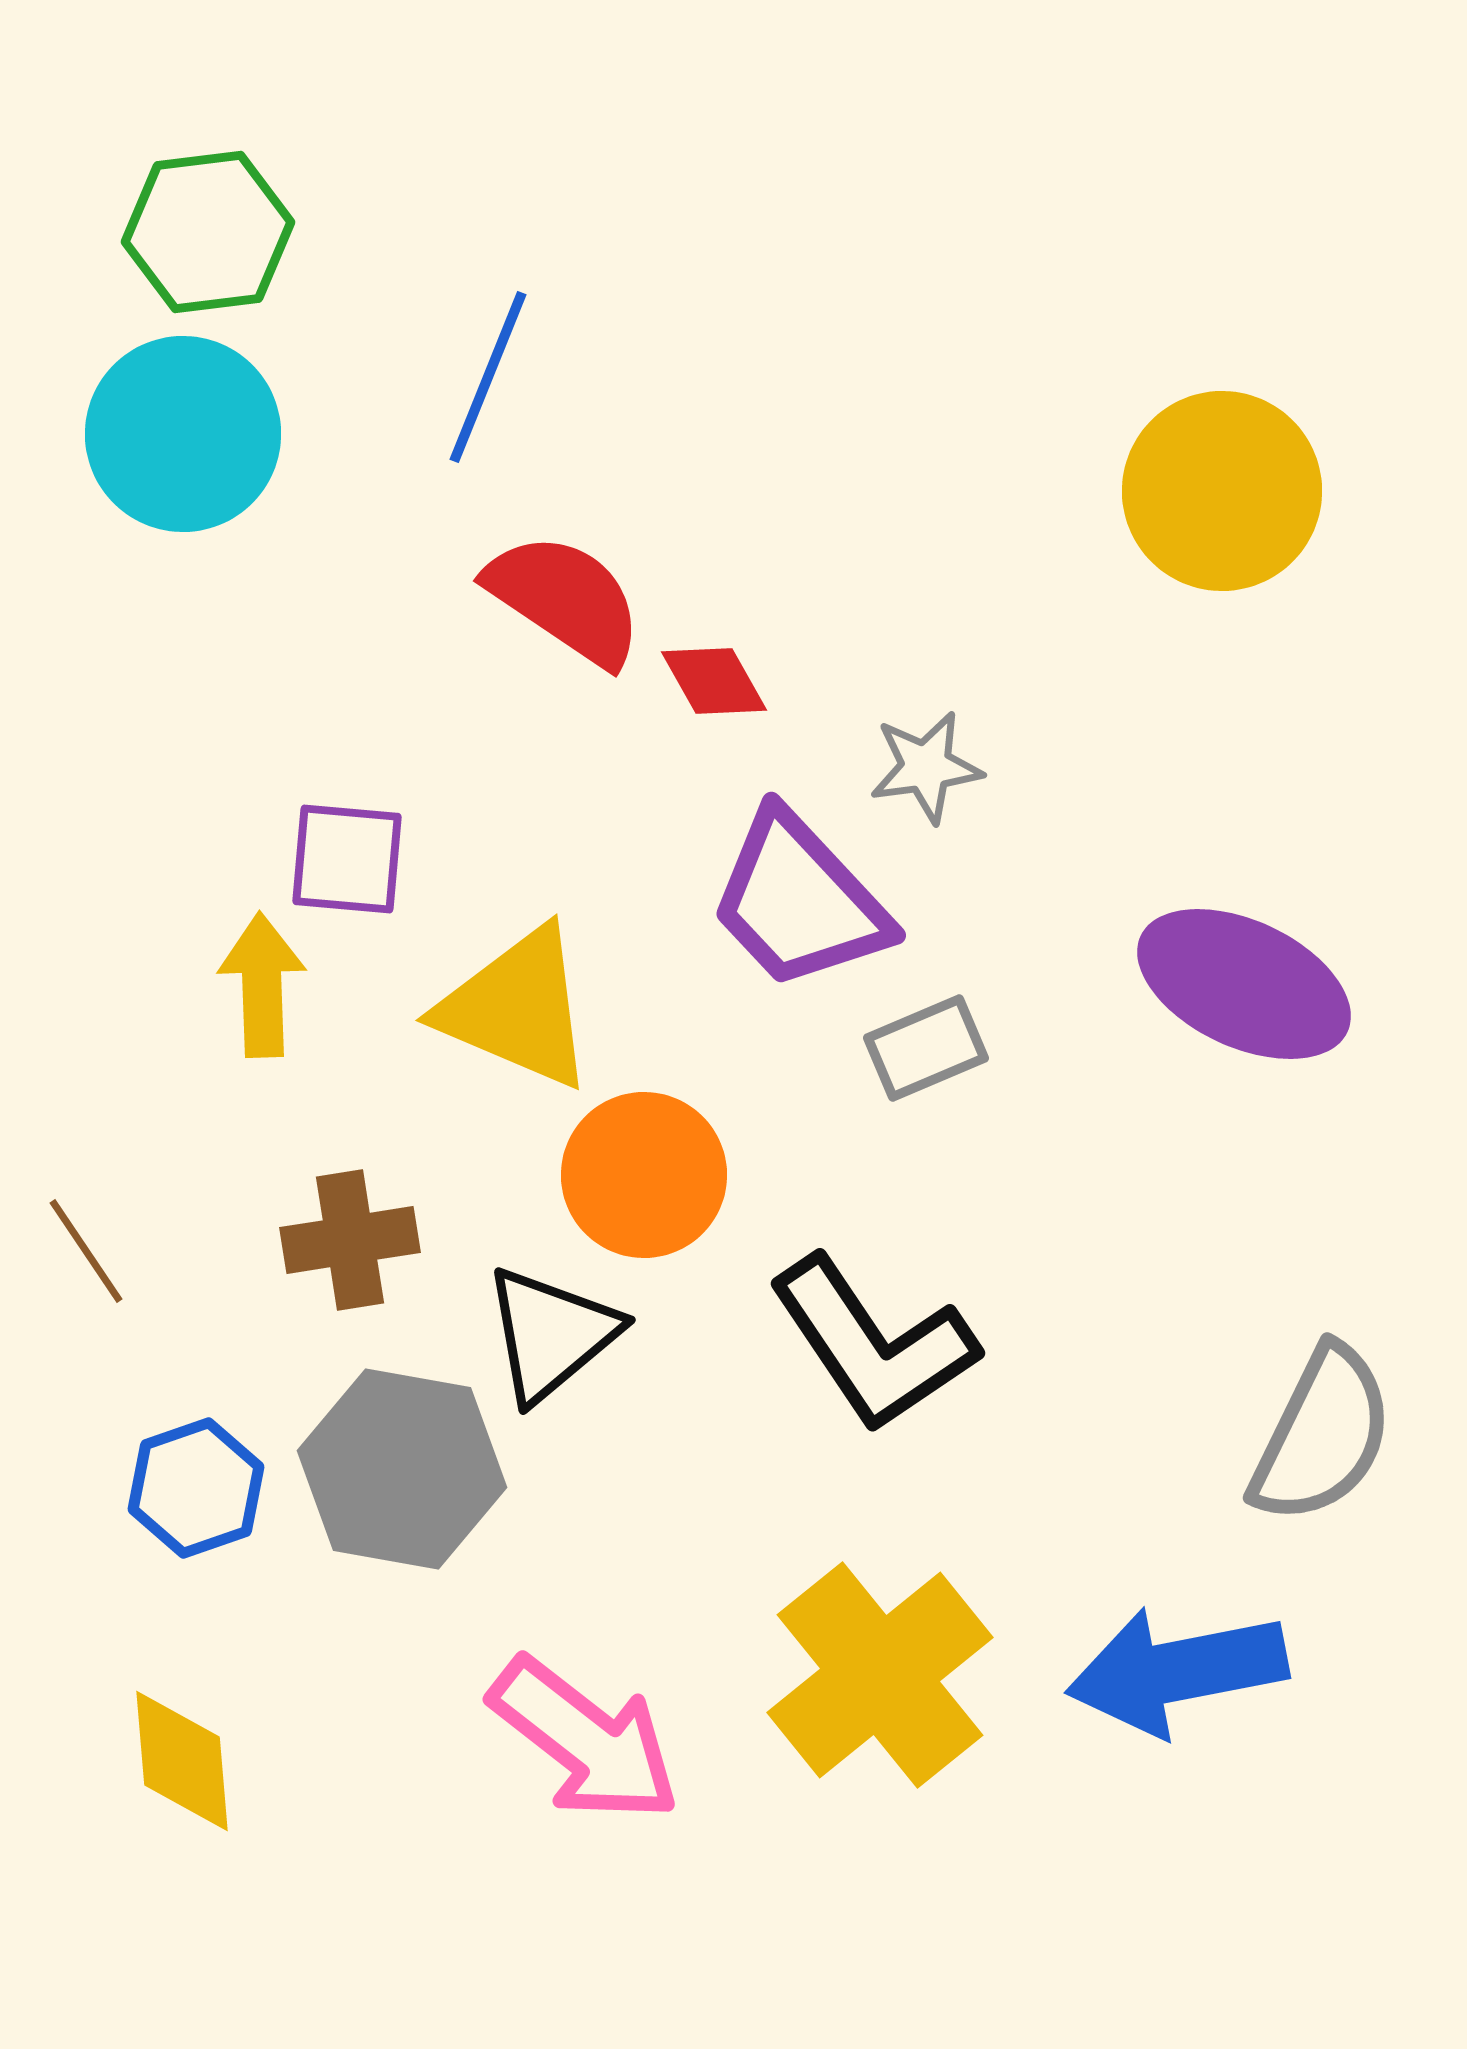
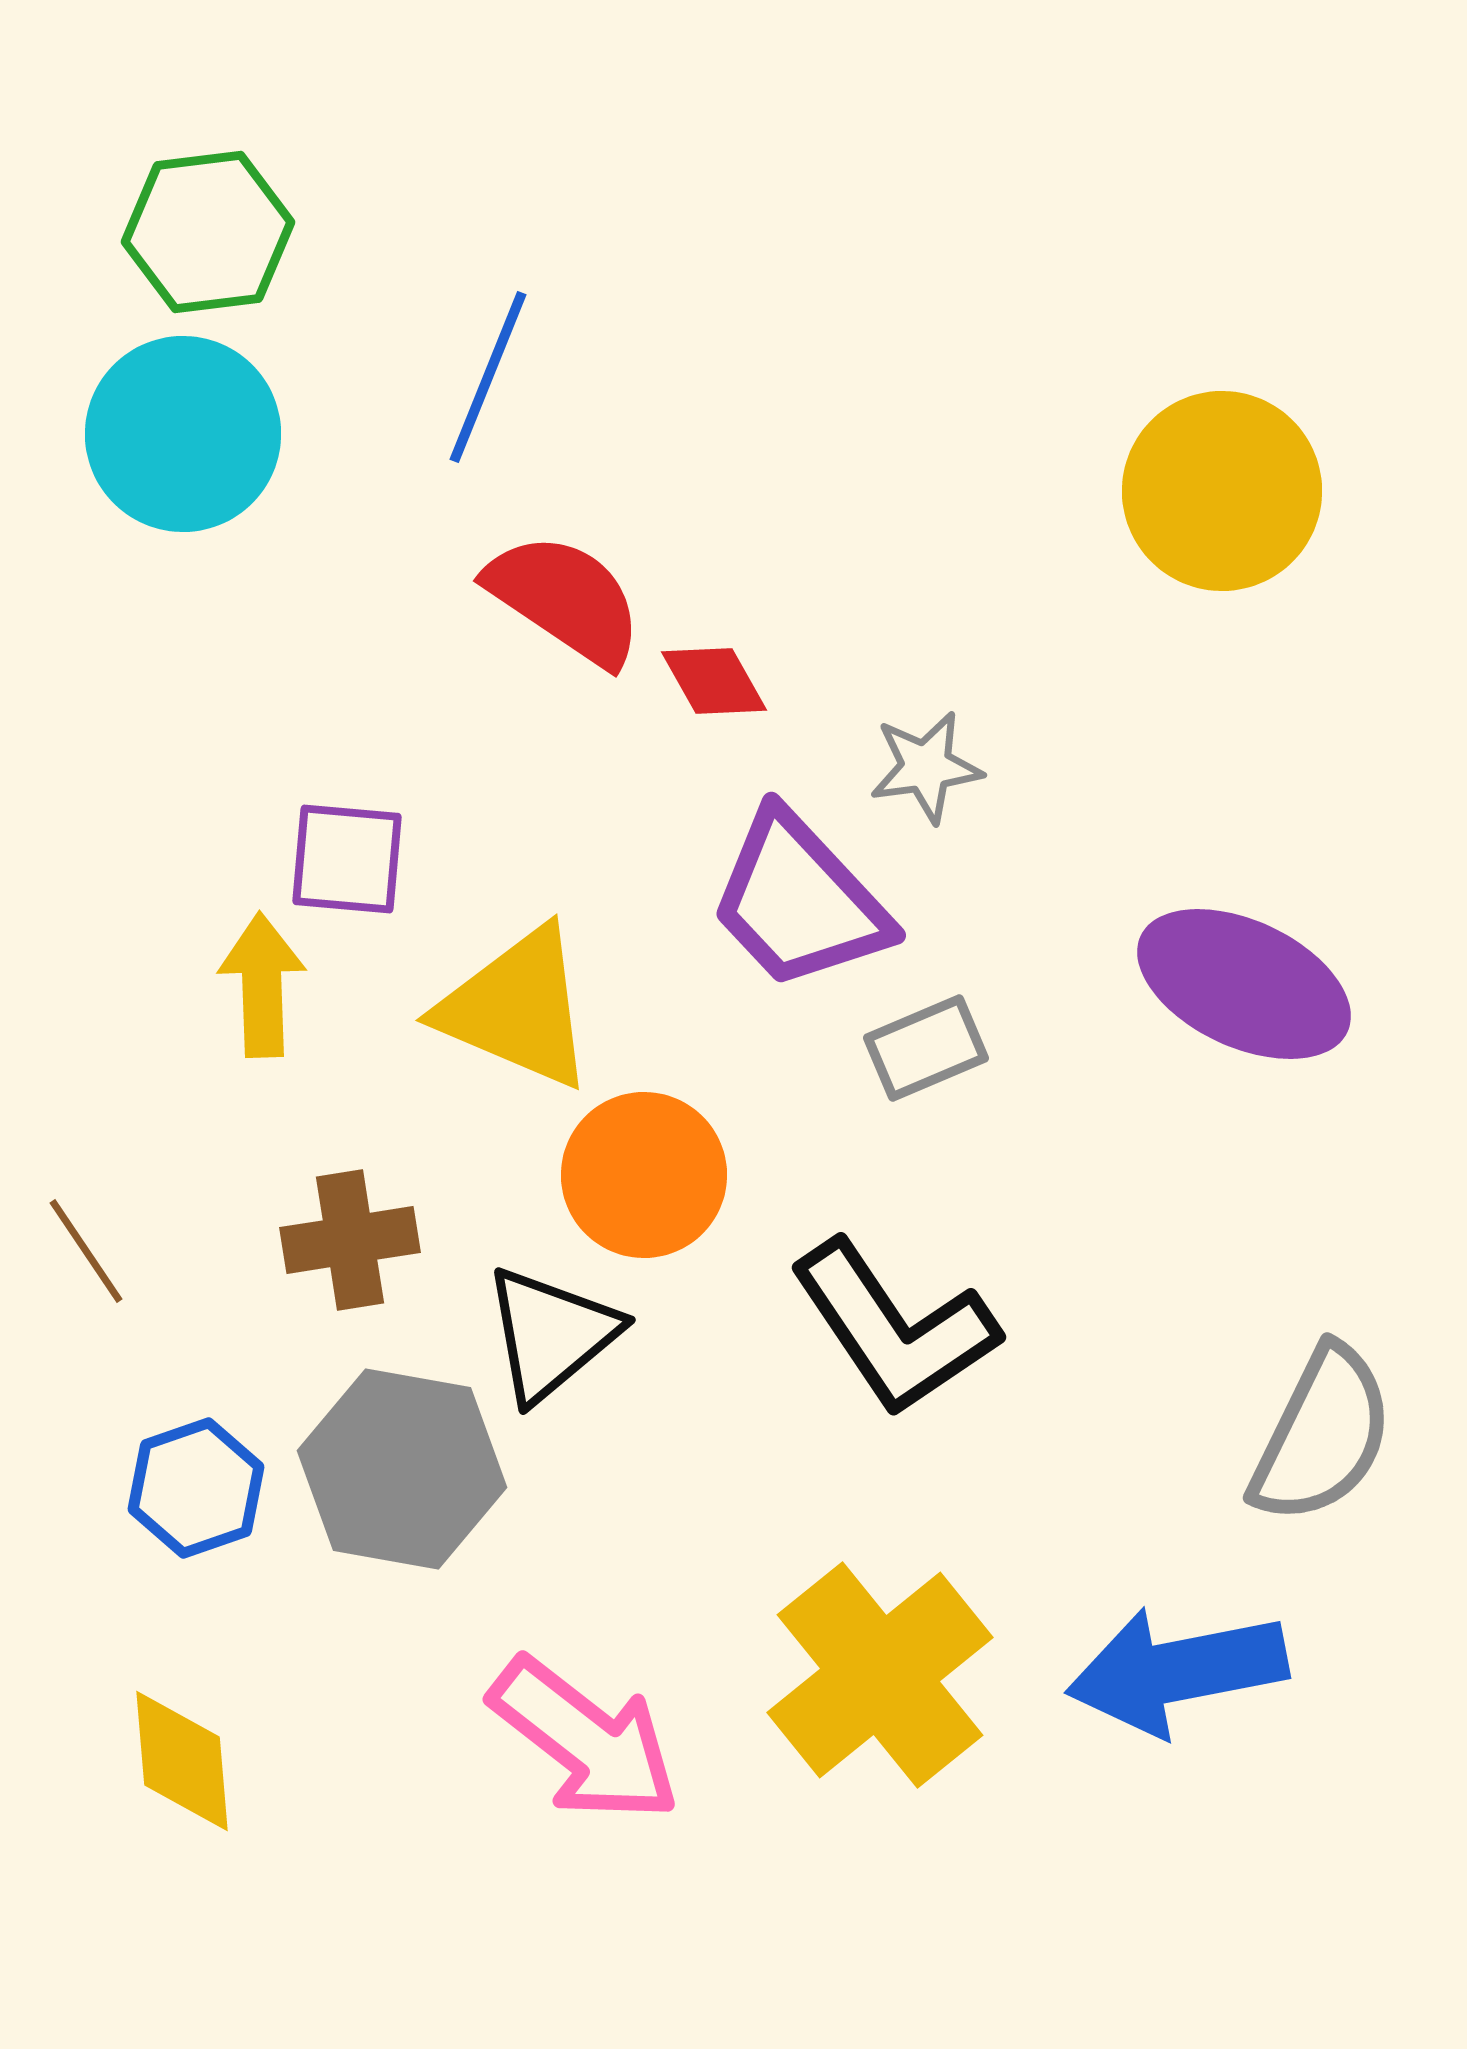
black L-shape: moved 21 px right, 16 px up
